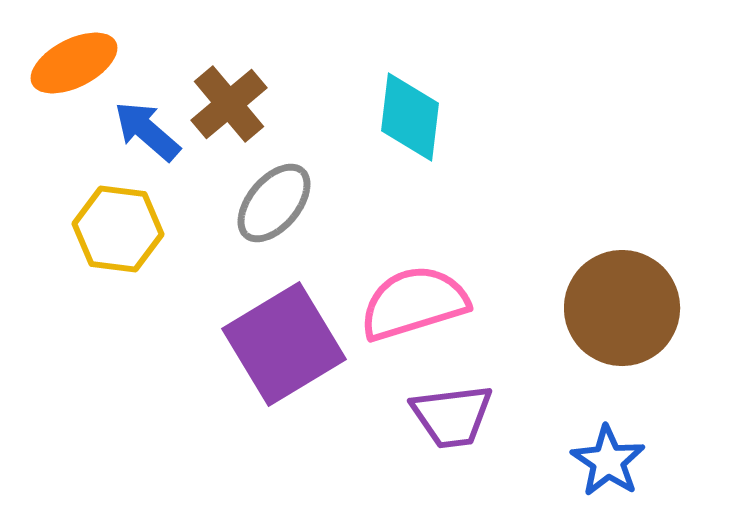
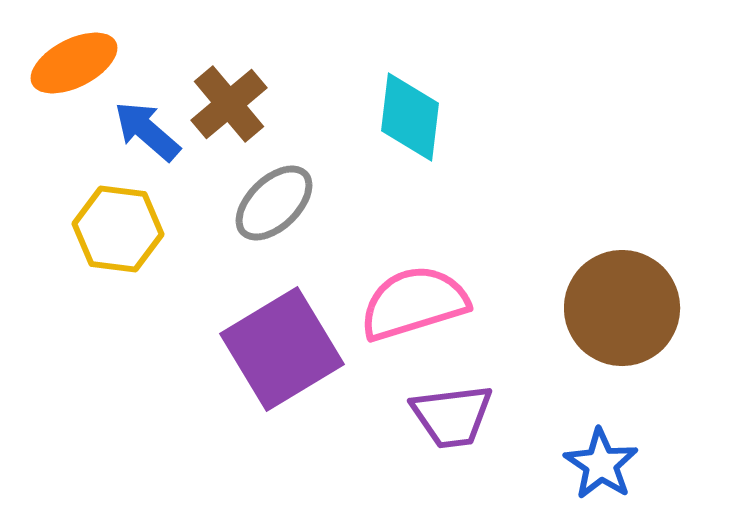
gray ellipse: rotated 6 degrees clockwise
purple square: moved 2 px left, 5 px down
blue star: moved 7 px left, 3 px down
